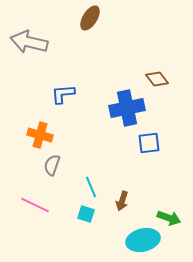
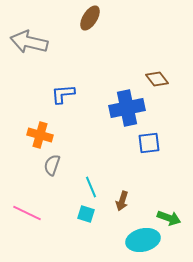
pink line: moved 8 px left, 8 px down
